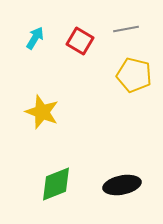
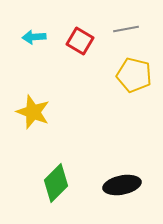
cyan arrow: moved 1 px left, 1 px up; rotated 125 degrees counterclockwise
yellow star: moved 9 px left
green diamond: moved 1 px up; rotated 24 degrees counterclockwise
